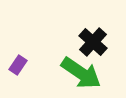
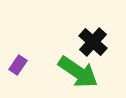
green arrow: moved 3 px left, 1 px up
